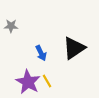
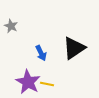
gray star: rotated 24 degrees clockwise
yellow line: moved 3 px down; rotated 48 degrees counterclockwise
